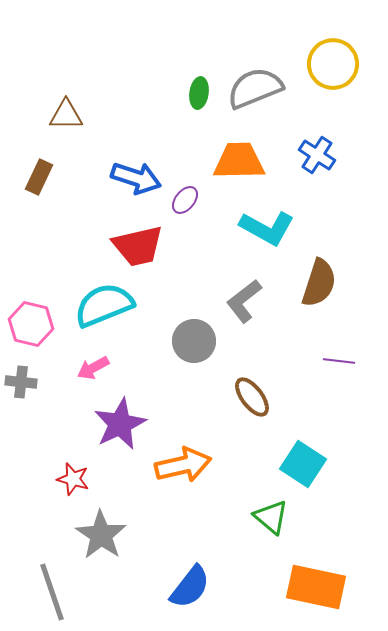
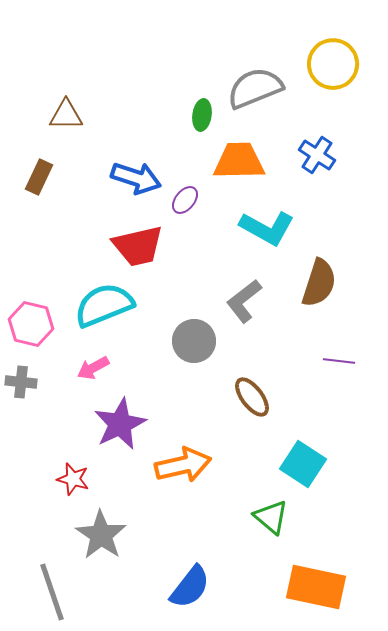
green ellipse: moved 3 px right, 22 px down
